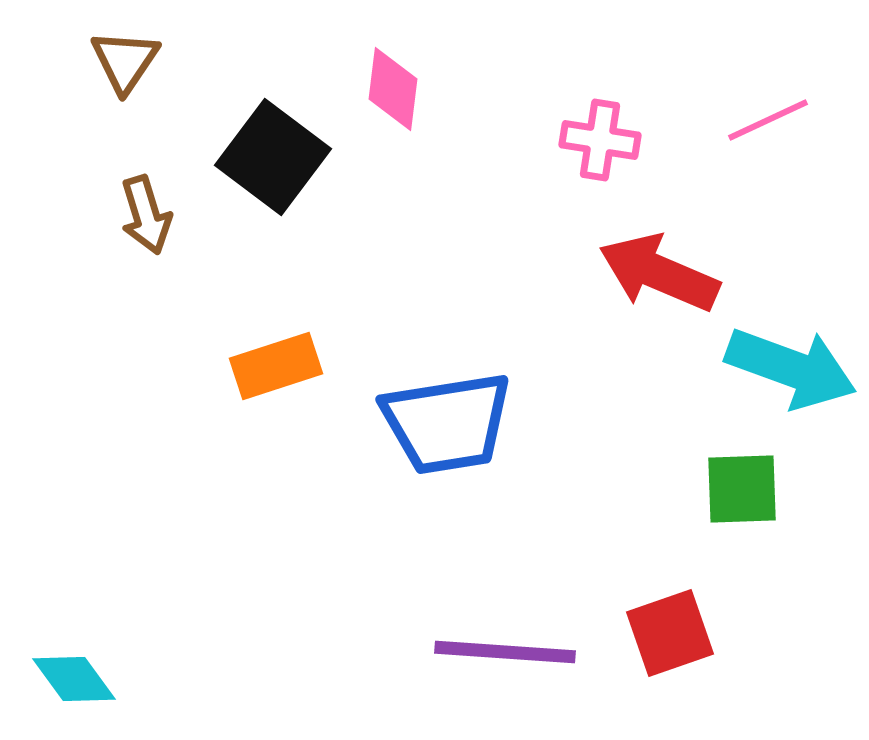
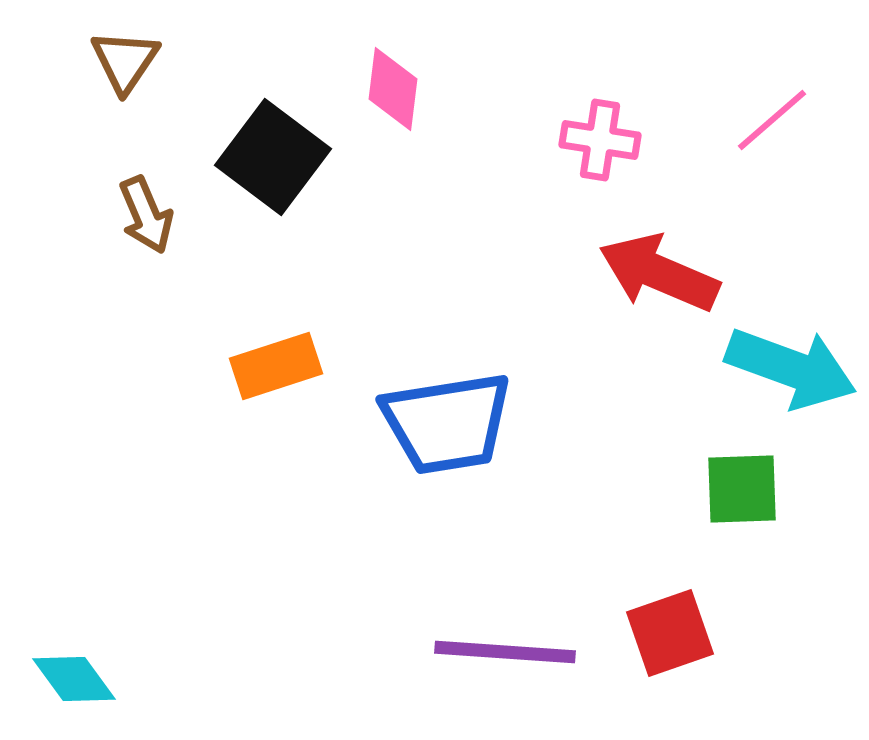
pink line: moved 4 px right; rotated 16 degrees counterclockwise
brown arrow: rotated 6 degrees counterclockwise
